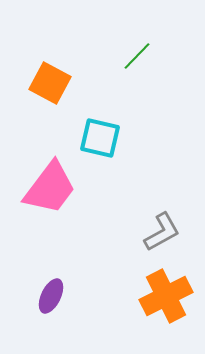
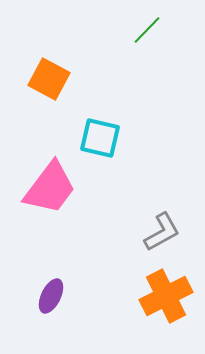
green line: moved 10 px right, 26 px up
orange square: moved 1 px left, 4 px up
